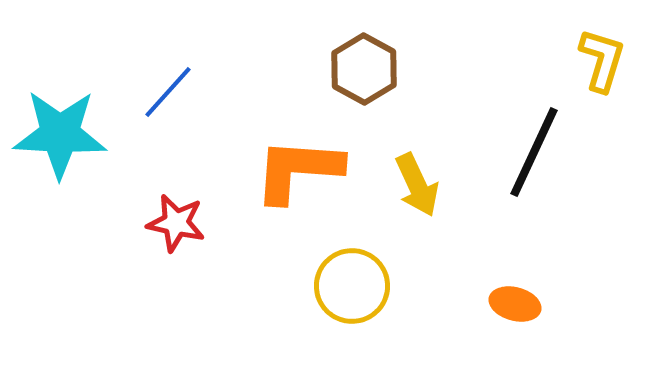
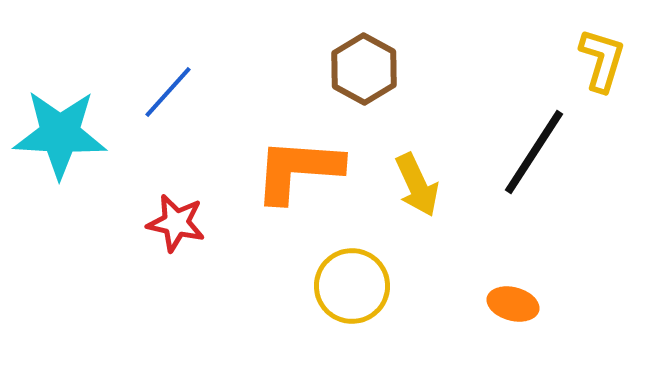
black line: rotated 8 degrees clockwise
orange ellipse: moved 2 px left
